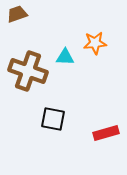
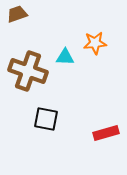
black square: moved 7 px left
